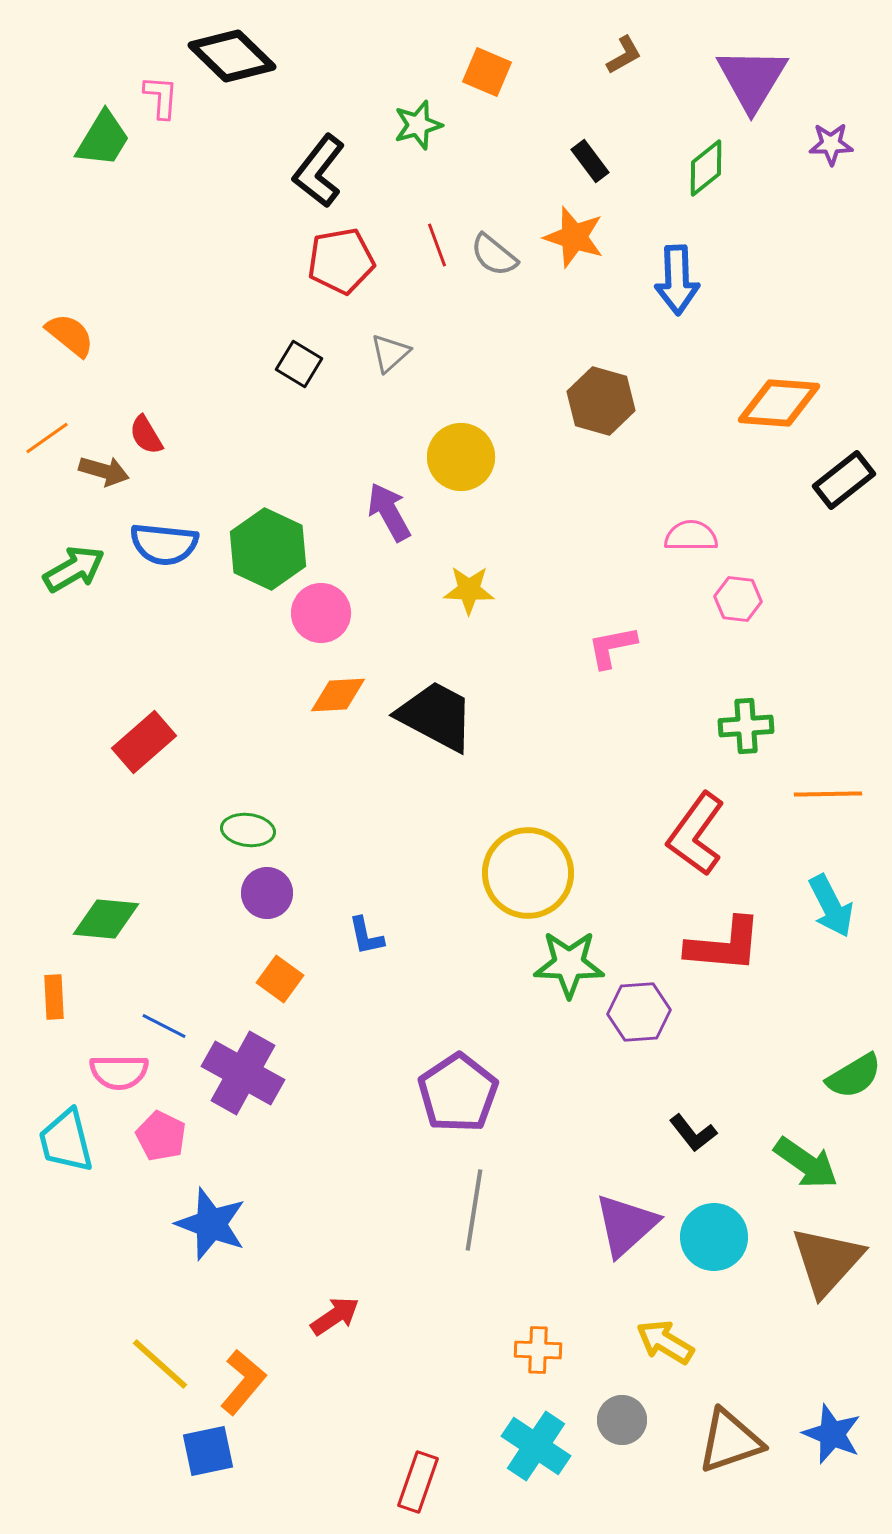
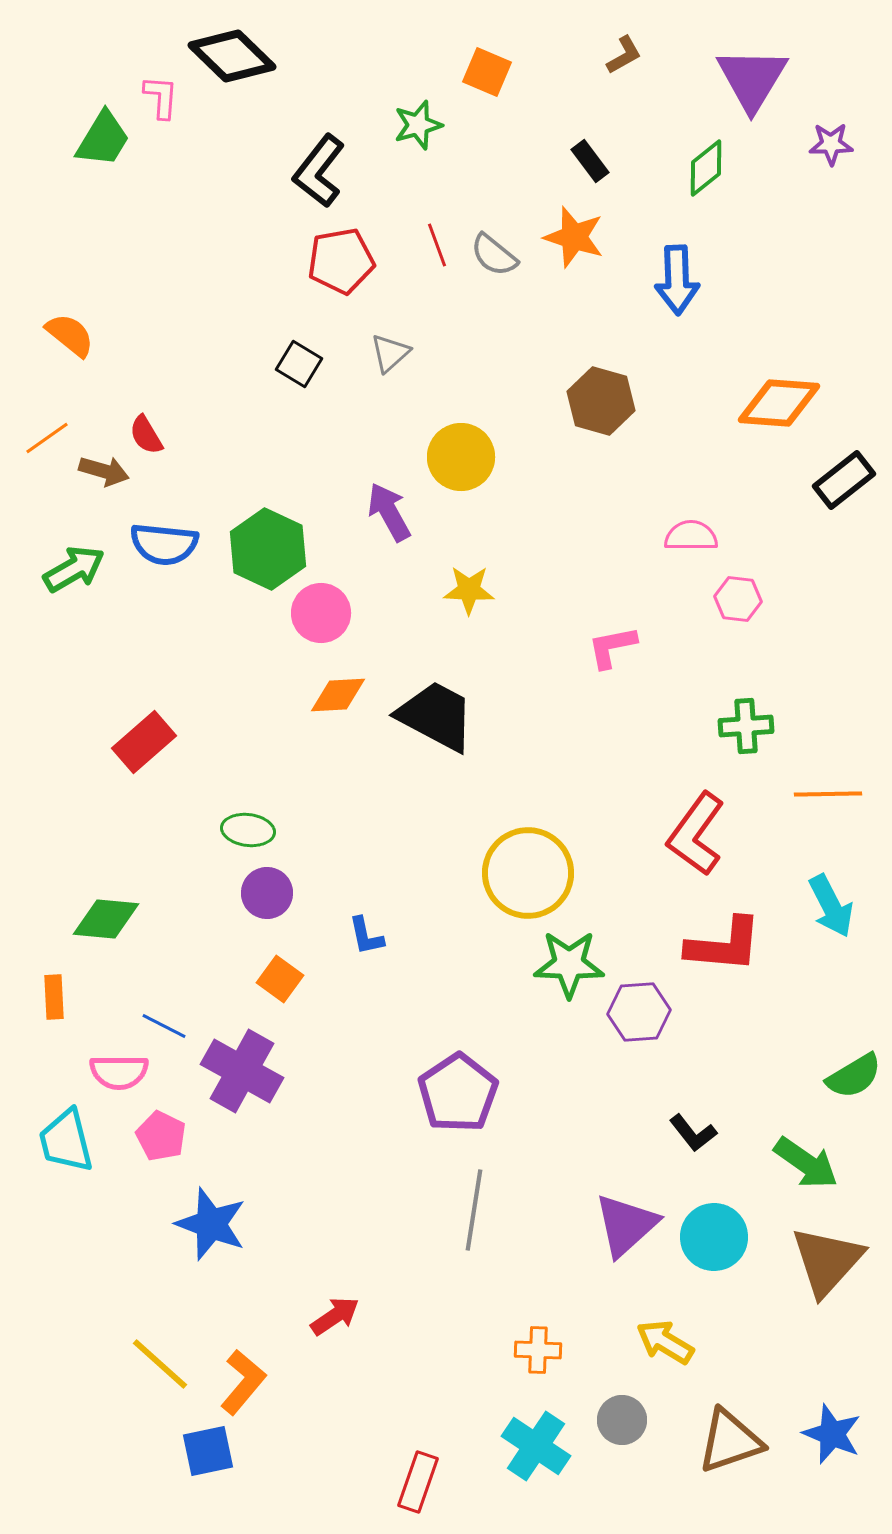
purple cross at (243, 1073): moved 1 px left, 2 px up
